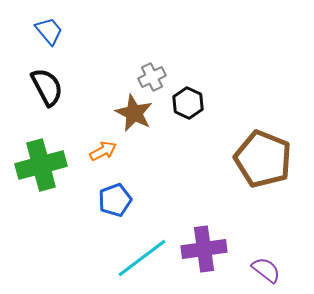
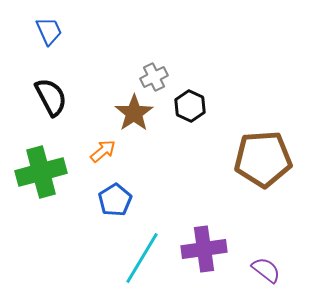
blue trapezoid: rotated 16 degrees clockwise
gray cross: moved 2 px right
black semicircle: moved 4 px right, 10 px down
black hexagon: moved 2 px right, 3 px down
brown star: rotated 12 degrees clockwise
orange arrow: rotated 12 degrees counterclockwise
brown pentagon: rotated 26 degrees counterclockwise
green cross: moved 7 px down
blue pentagon: rotated 12 degrees counterclockwise
cyan line: rotated 22 degrees counterclockwise
